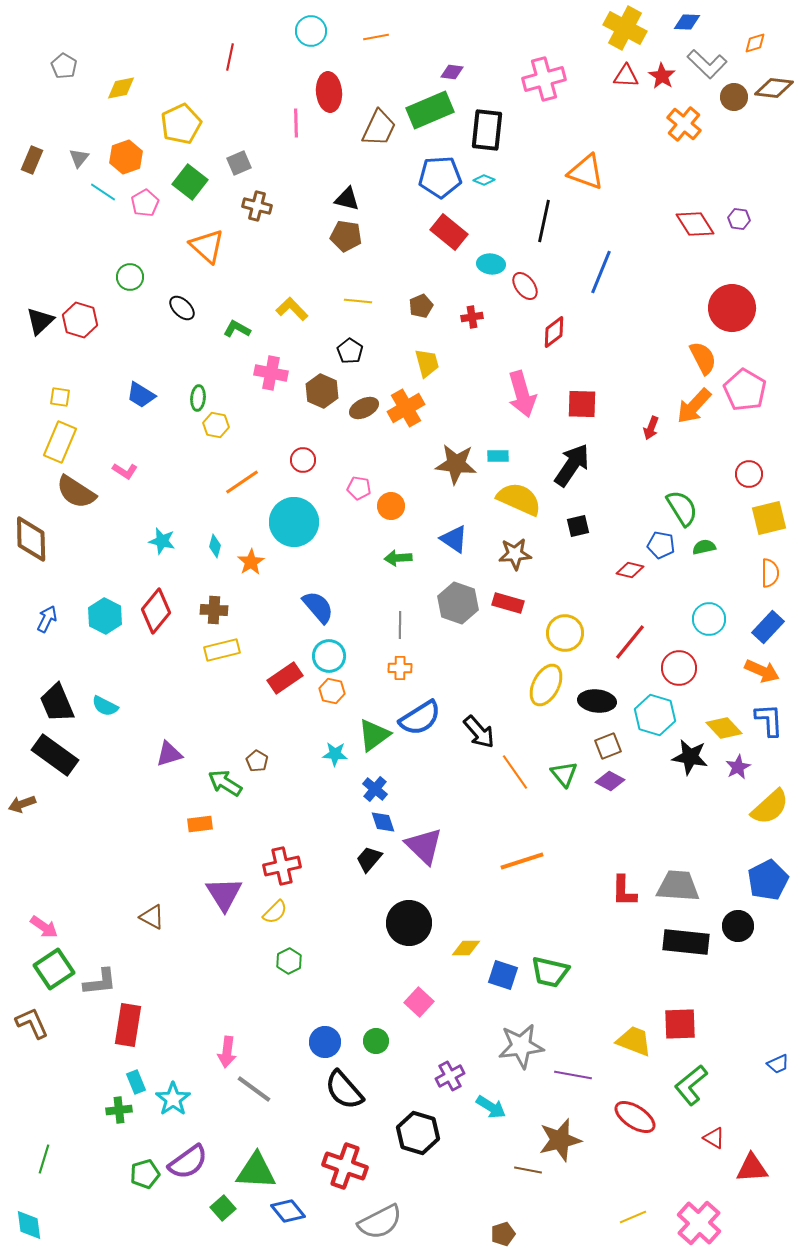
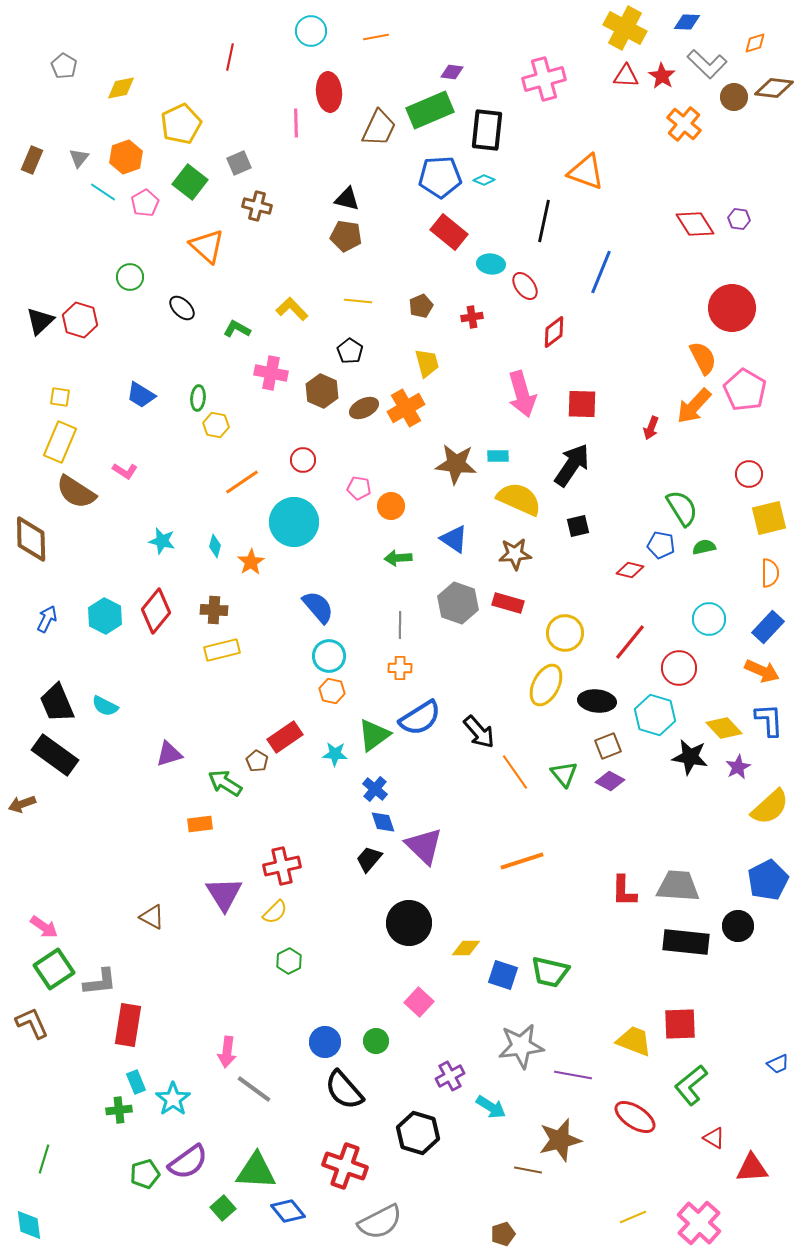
red rectangle at (285, 678): moved 59 px down
